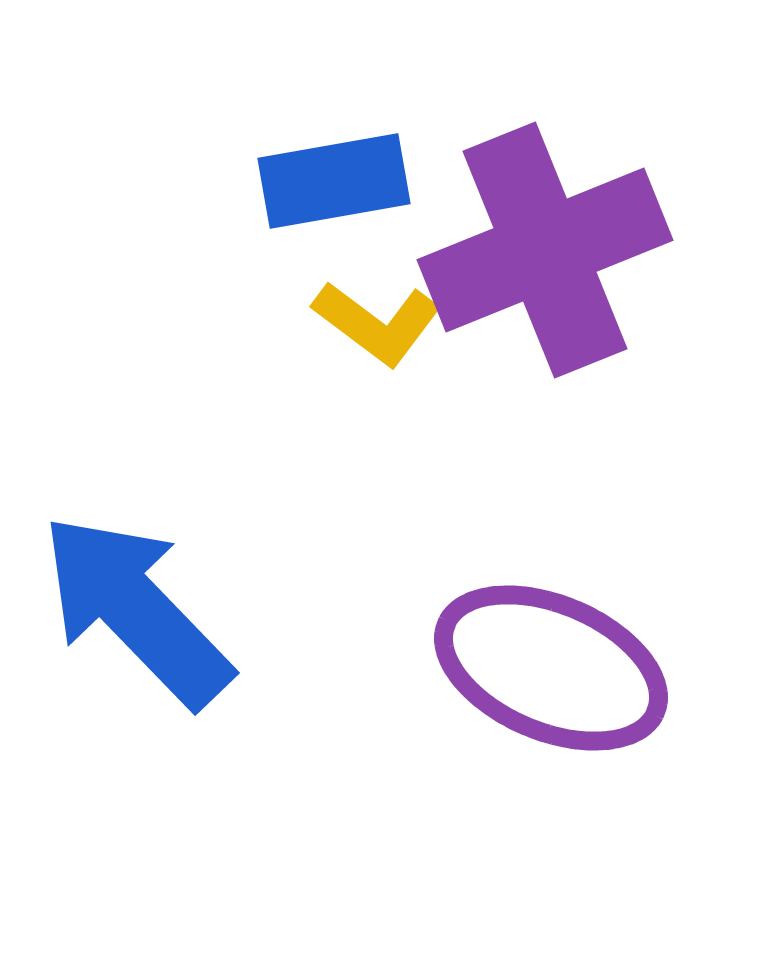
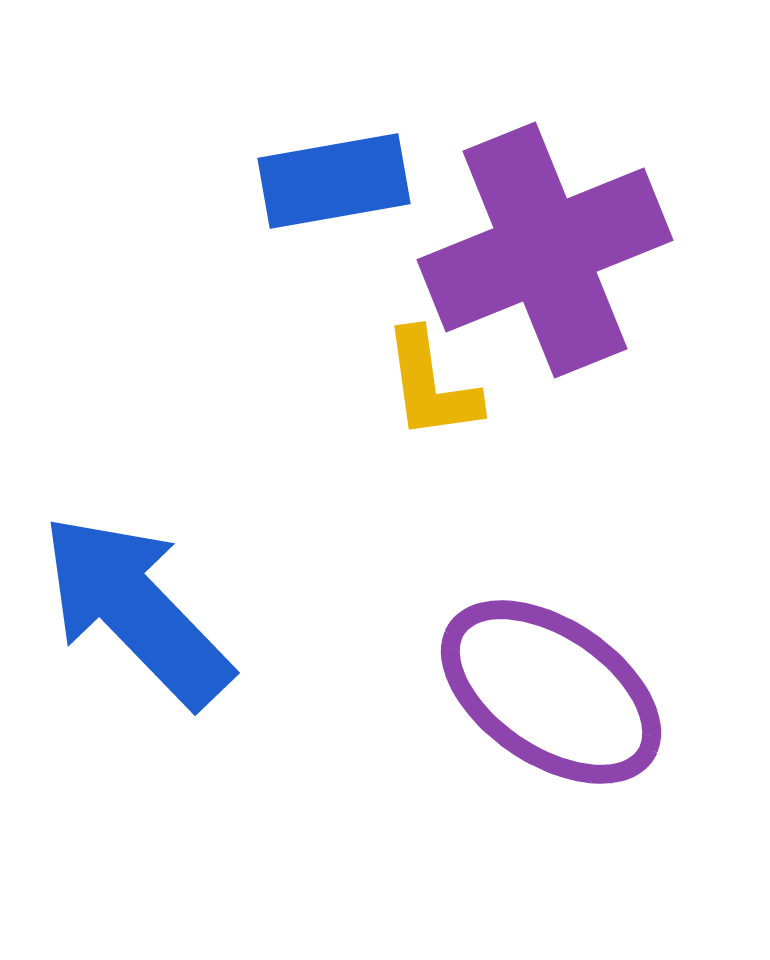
yellow L-shape: moved 54 px right, 62 px down; rotated 45 degrees clockwise
purple ellipse: moved 24 px down; rotated 11 degrees clockwise
